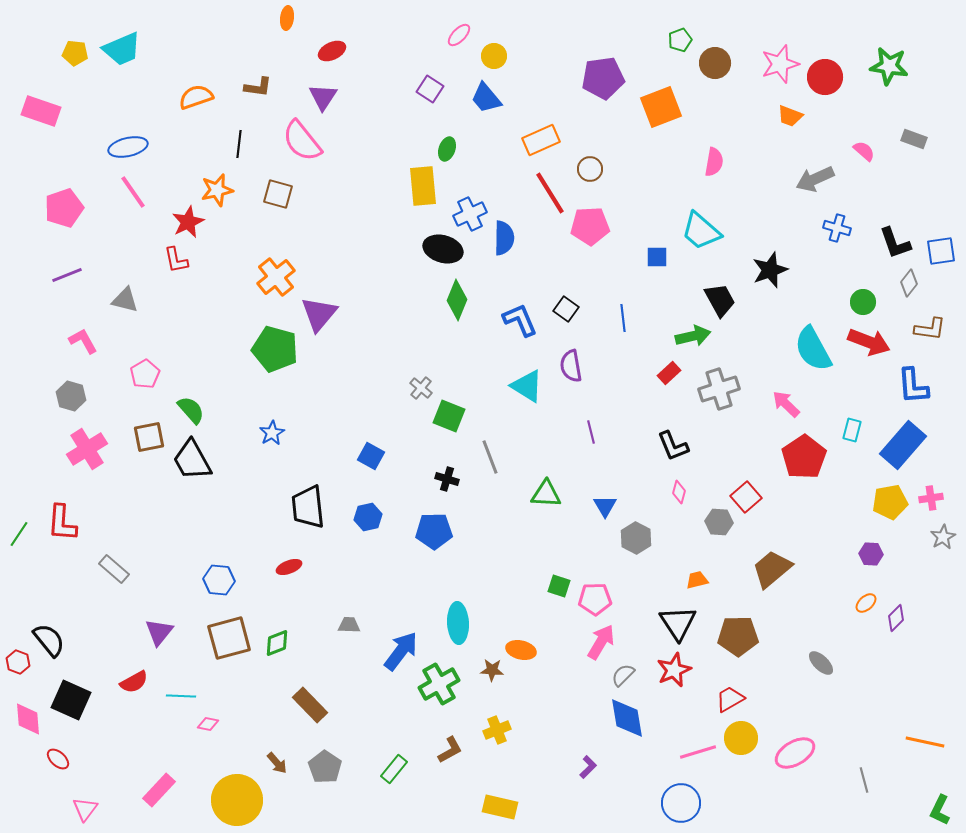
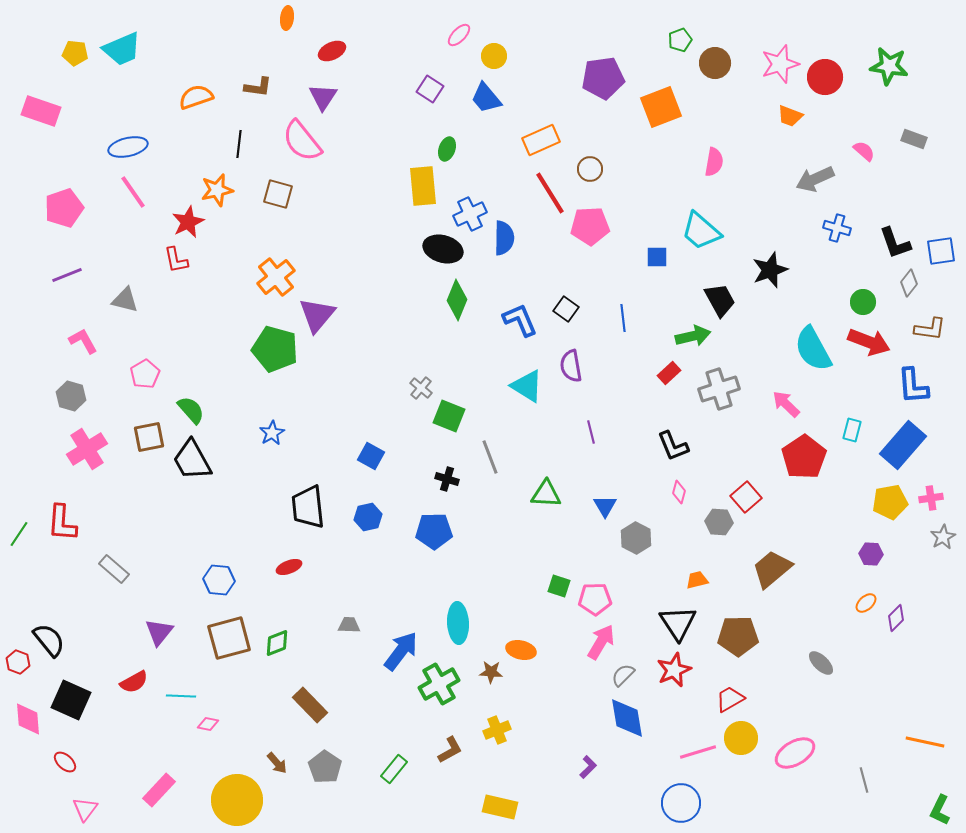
purple triangle at (319, 314): moved 2 px left, 1 px down
brown star at (492, 670): moved 1 px left, 2 px down
red ellipse at (58, 759): moved 7 px right, 3 px down
